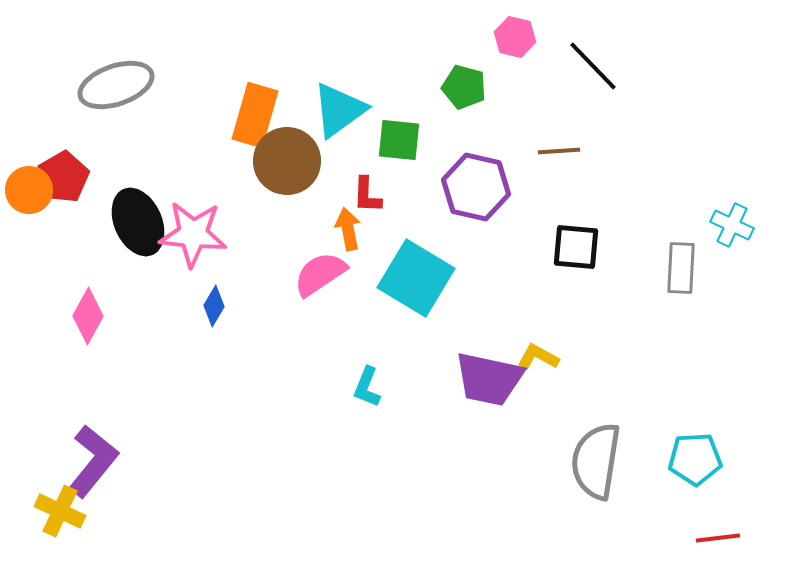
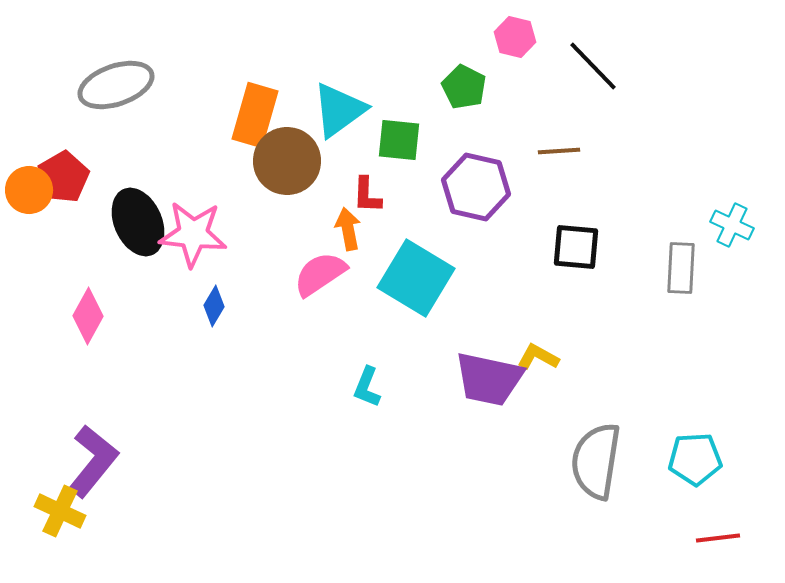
green pentagon: rotated 12 degrees clockwise
